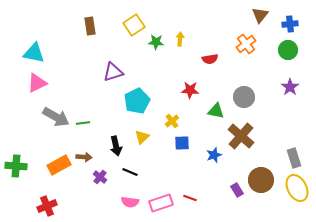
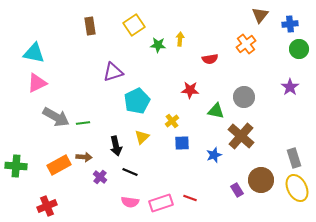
green star: moved 2 px right, 3 px down
green circle: moved 11 px right, 1 px up
